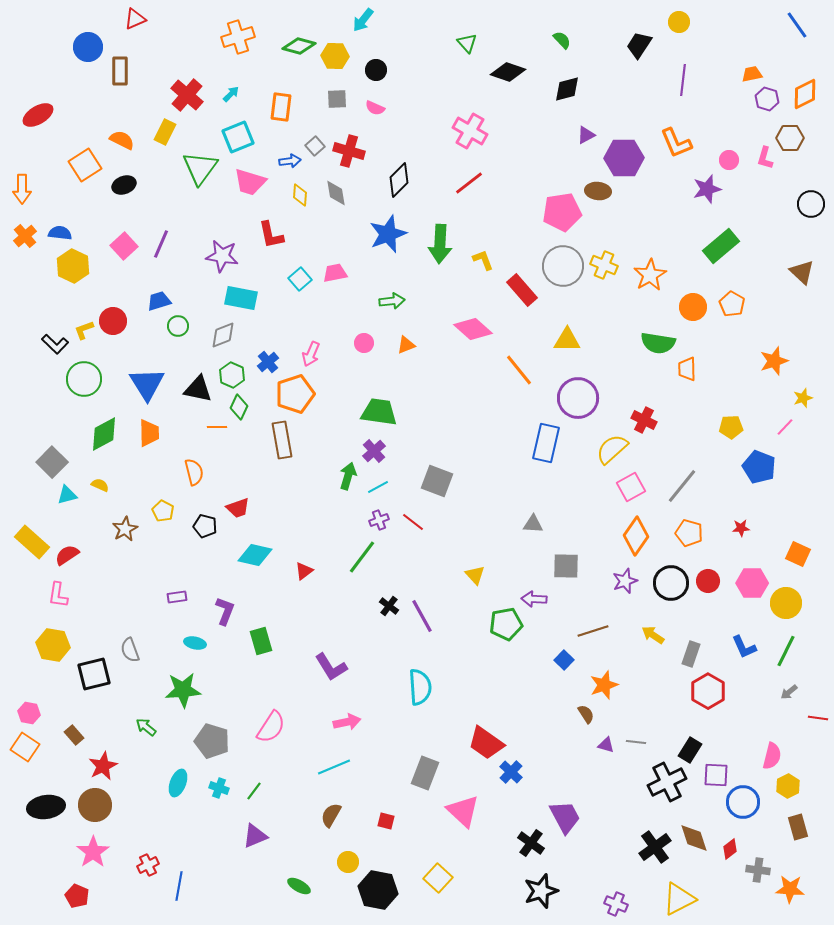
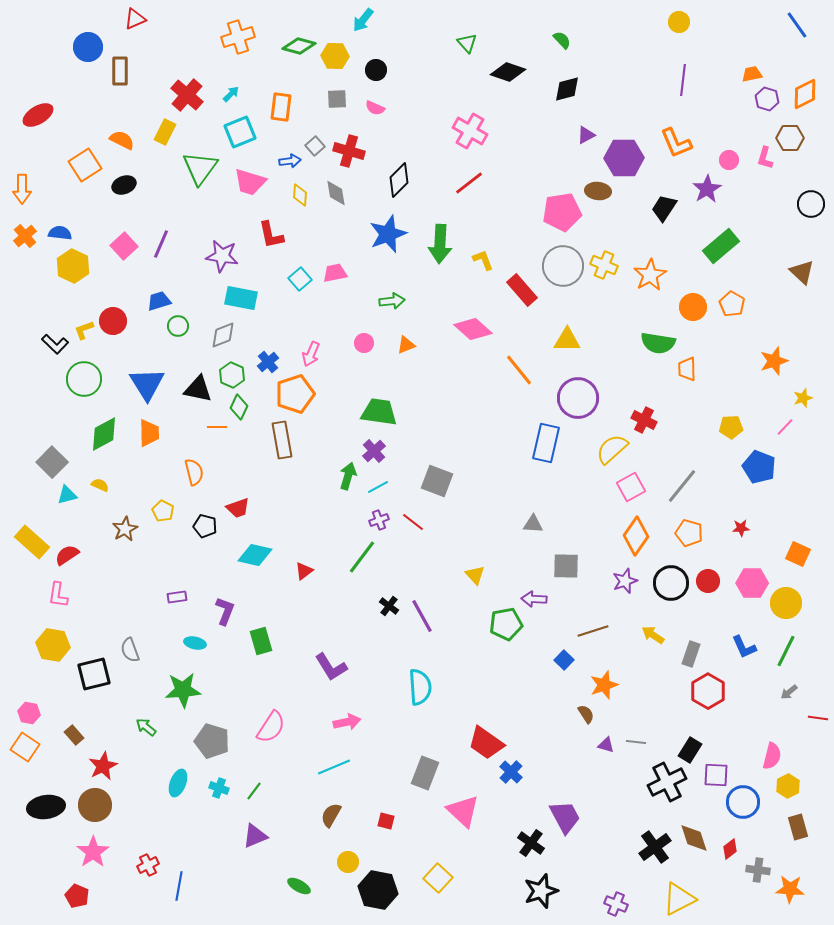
black trapezoid at (639, 45): moved 25 px right, 163 px down
cyan square at (238, 137): moved 2 px right, 5 px up
purple star at (707, 189): rotated 16 degrees counterclockwise
